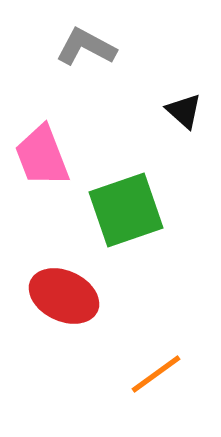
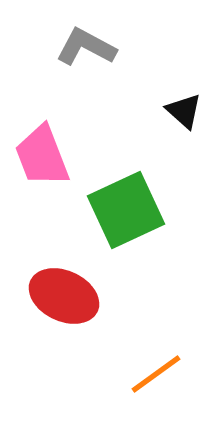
green square: rotated 6 degrees counterclockwise
